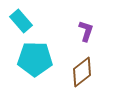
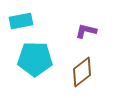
cyan rectangle: rotated 60 degrees counterclockwise
purple L-shape: rotated 95 degrees counterclockwise
